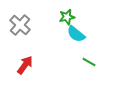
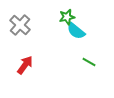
cyan semicircle: moved 3 px up
